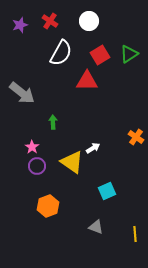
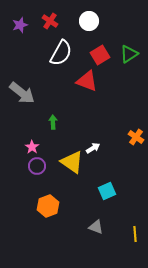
red triangle: rotated 20 degrees clockwise
